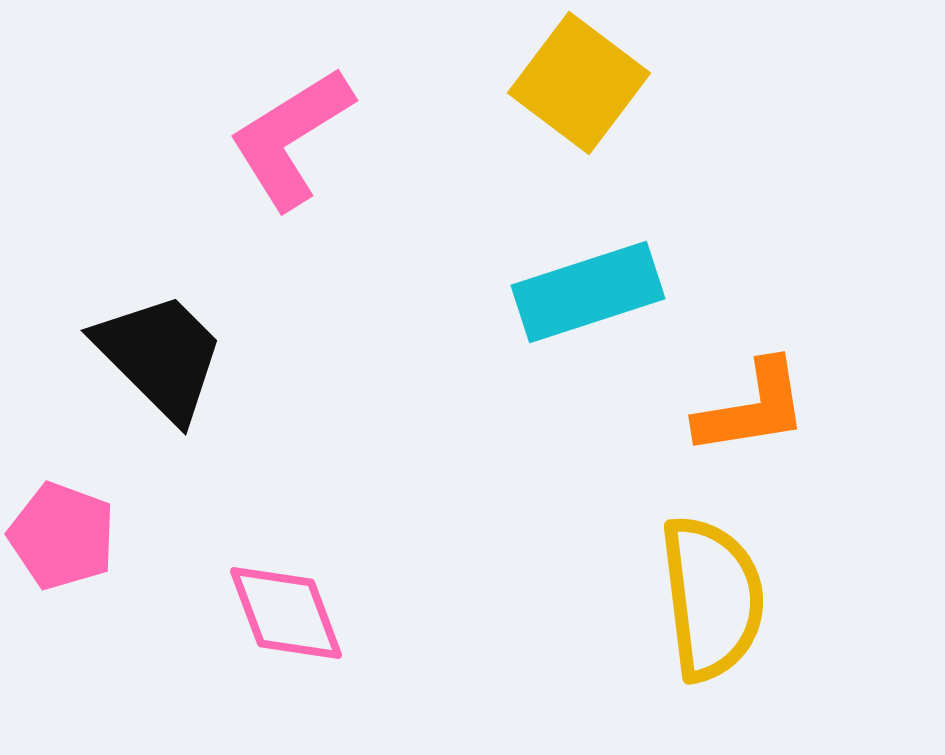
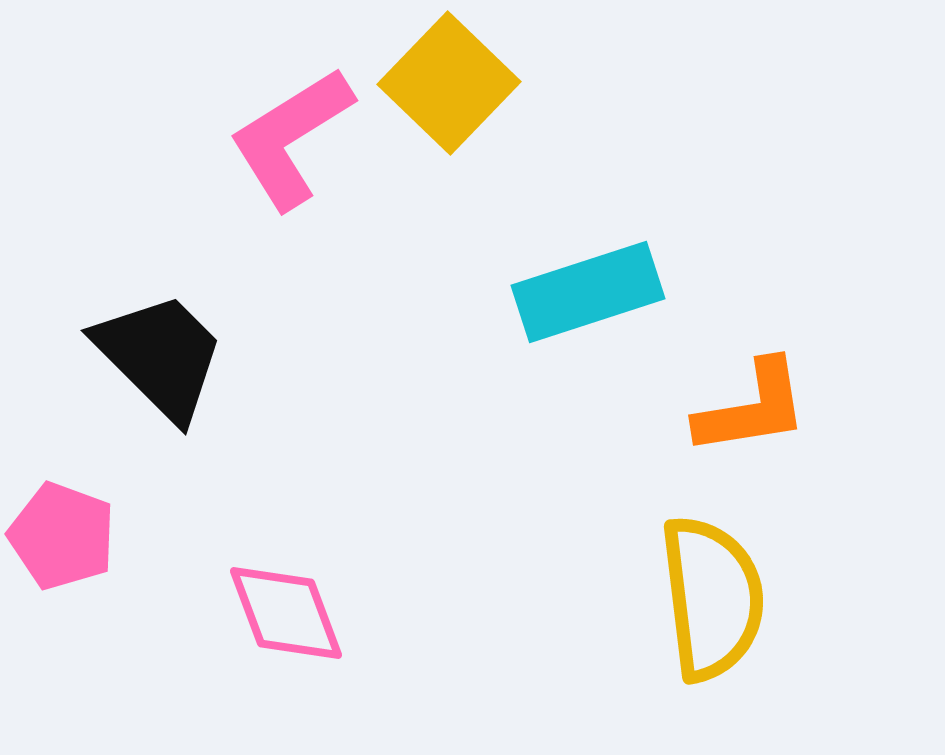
yellow square: moved 130 px left; rotated 7 degrees clockwise
